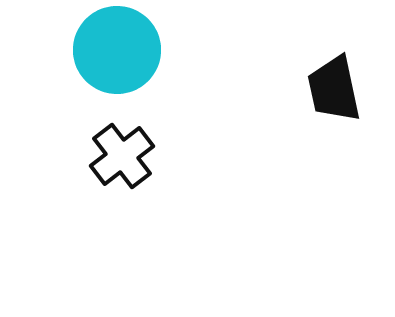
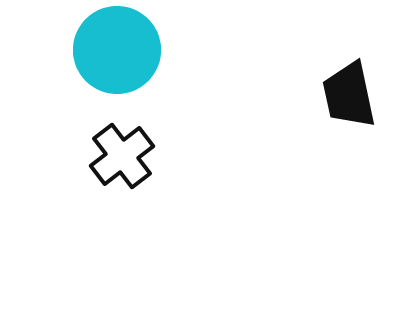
black trapezoid: moved 15 px right, 6 px down
